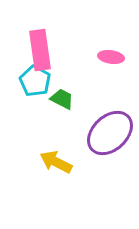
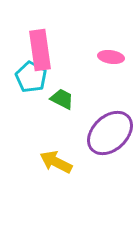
cyan pentagon: moved 4 px left, 4 px up
